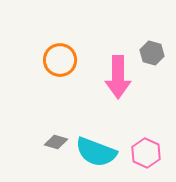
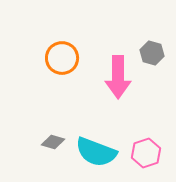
orange circle: moved 2 px right, 2 px up
gray diamond: moved 3 px left
pink hexagon: rotated 16 degrees clockwise
